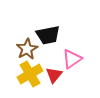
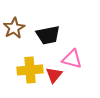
brown star: moved 13 px left, 21 px up
pink triangle: rotated 50 degrees clockwise
yellow cross: moved 4 px up; rotated 25 degrees clockwise
